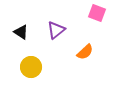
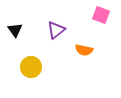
pink square: moved 4 px right, 2 px down
black triangle: moved 6 px left, 2 px up; rotated 21 degrees clockwise
orange semicircle: moved 1 px left, 2 px up; rotated 54 degrees clockwise
